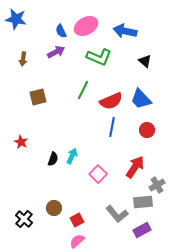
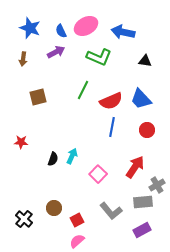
blue star: moved 14 px right, 9 px down; rotated 10 degrees clockwise
blue arrow: moved 2 px left, 1 px down
black triangle: rotated 32 degrees counterclockwise
red star: rotated 24 degrees counterclockwise
gray L-shape: moved 6 px left, 3 px up
